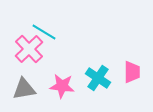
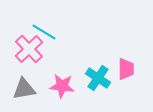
pink trapezoid: moved 6 px left, 3 px up
